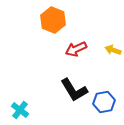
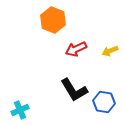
yellow arrow: moved 3 px left, 1 px down; rotated 42 degrees counterclockwise
blue hexagon: rotated 20 degrees clockwise
cyan cross: rotated 30 degrees clockwise
